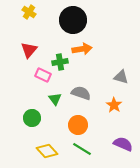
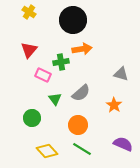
green cross: moved 1 px right
gray triangle: moved 3 px up
gray semicircle: rotated 120 degrees clockwise
